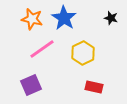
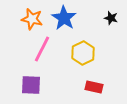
pink line: rotated 28 degrees counterclockwise
purple square: rotated 25 degrees clockwise
